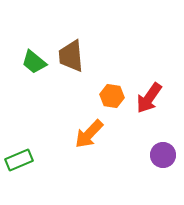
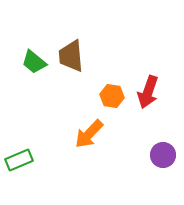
red arrow: moved 1 px left, 6 px up; rotated 16 degrees counterclockwise
